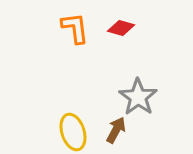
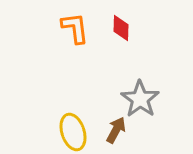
red diamond: rotated 76 degrees clockwise
gray star: moved 2 px right, 2 px down
